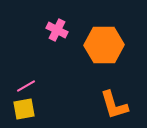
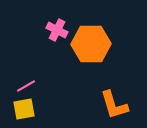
orange hexagon: moved 13 px left, 1 px up
